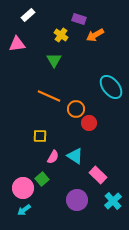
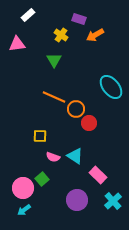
orange line: moved 5 px right, 1 px down
pink semicircle: rotated 80 degrees clockwise
